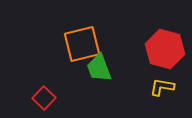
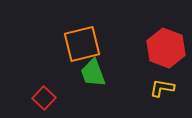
red hexagon: moved 1 px right, 1 px up; rotated 6 degrees clockwise
green trapezoid: moved 6 px left, 5 px down
yellow L-shape: moved 1 px down
